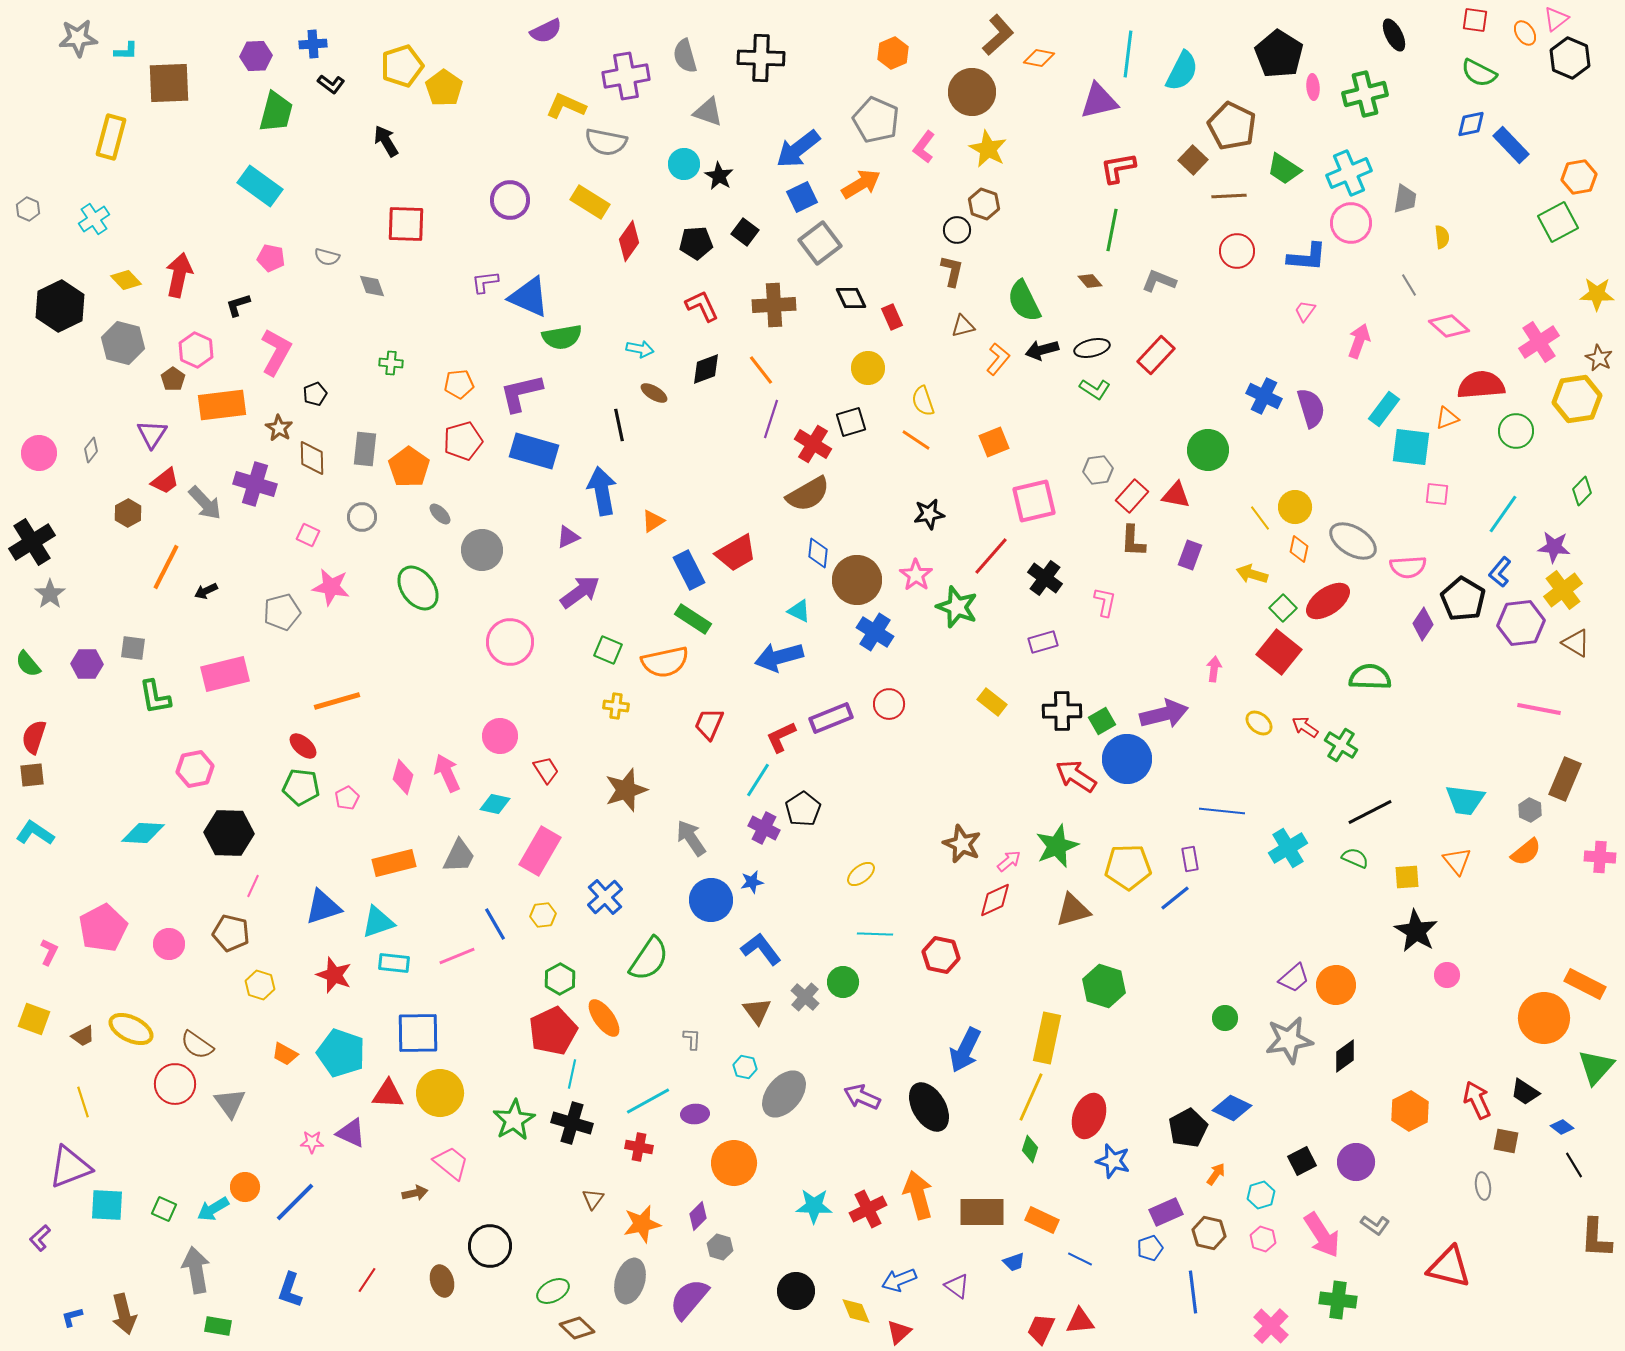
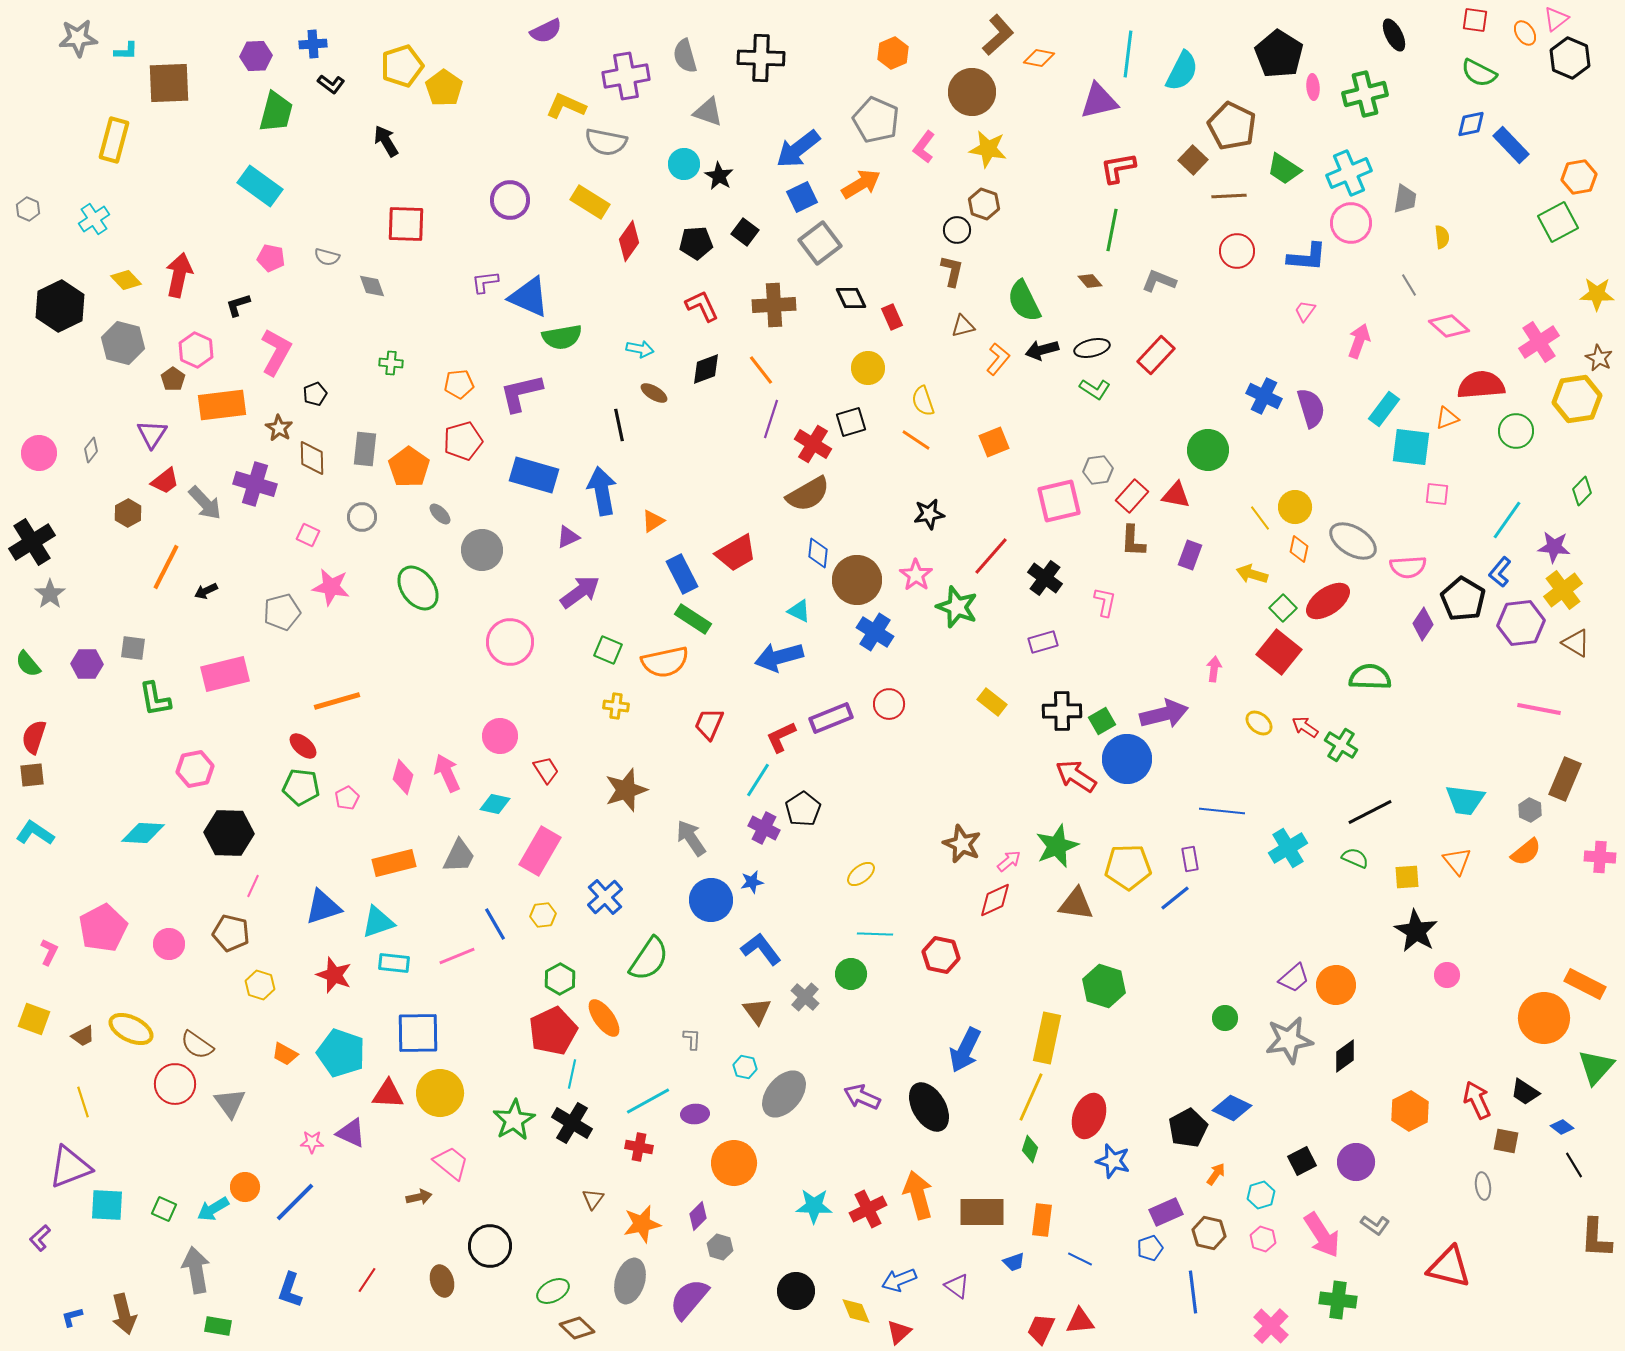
yellow rectangle at (111, 137): moved 3 px right, 3 px down
yellow star at (988, 149): rotated 18 degrees counterclockwise
blue rectangle at (534, 451): moved 24 px down
pink square at (1034, 501): moved 25 px right
cyan line at (1503, 514): moved 4 px right, 6 px down
blue rectangle at (689, 570): moved 7 px left, 4 px down
green L-shape at (155, 697): moved 2 px down
brown triangle at (1073, 910): moved 3 px right, 6 px up; rotated 24 degrees clockwise
green circle at (843, 982): moved 8 px right, 8 px up
black cross at (572, 1123): rotated 15 degrees clockwise
brown arrow at (415, 1193): moved 4 px right, 4 px down
orange rectangle at (1042, 1220): rotated 72 degrees clockwise
